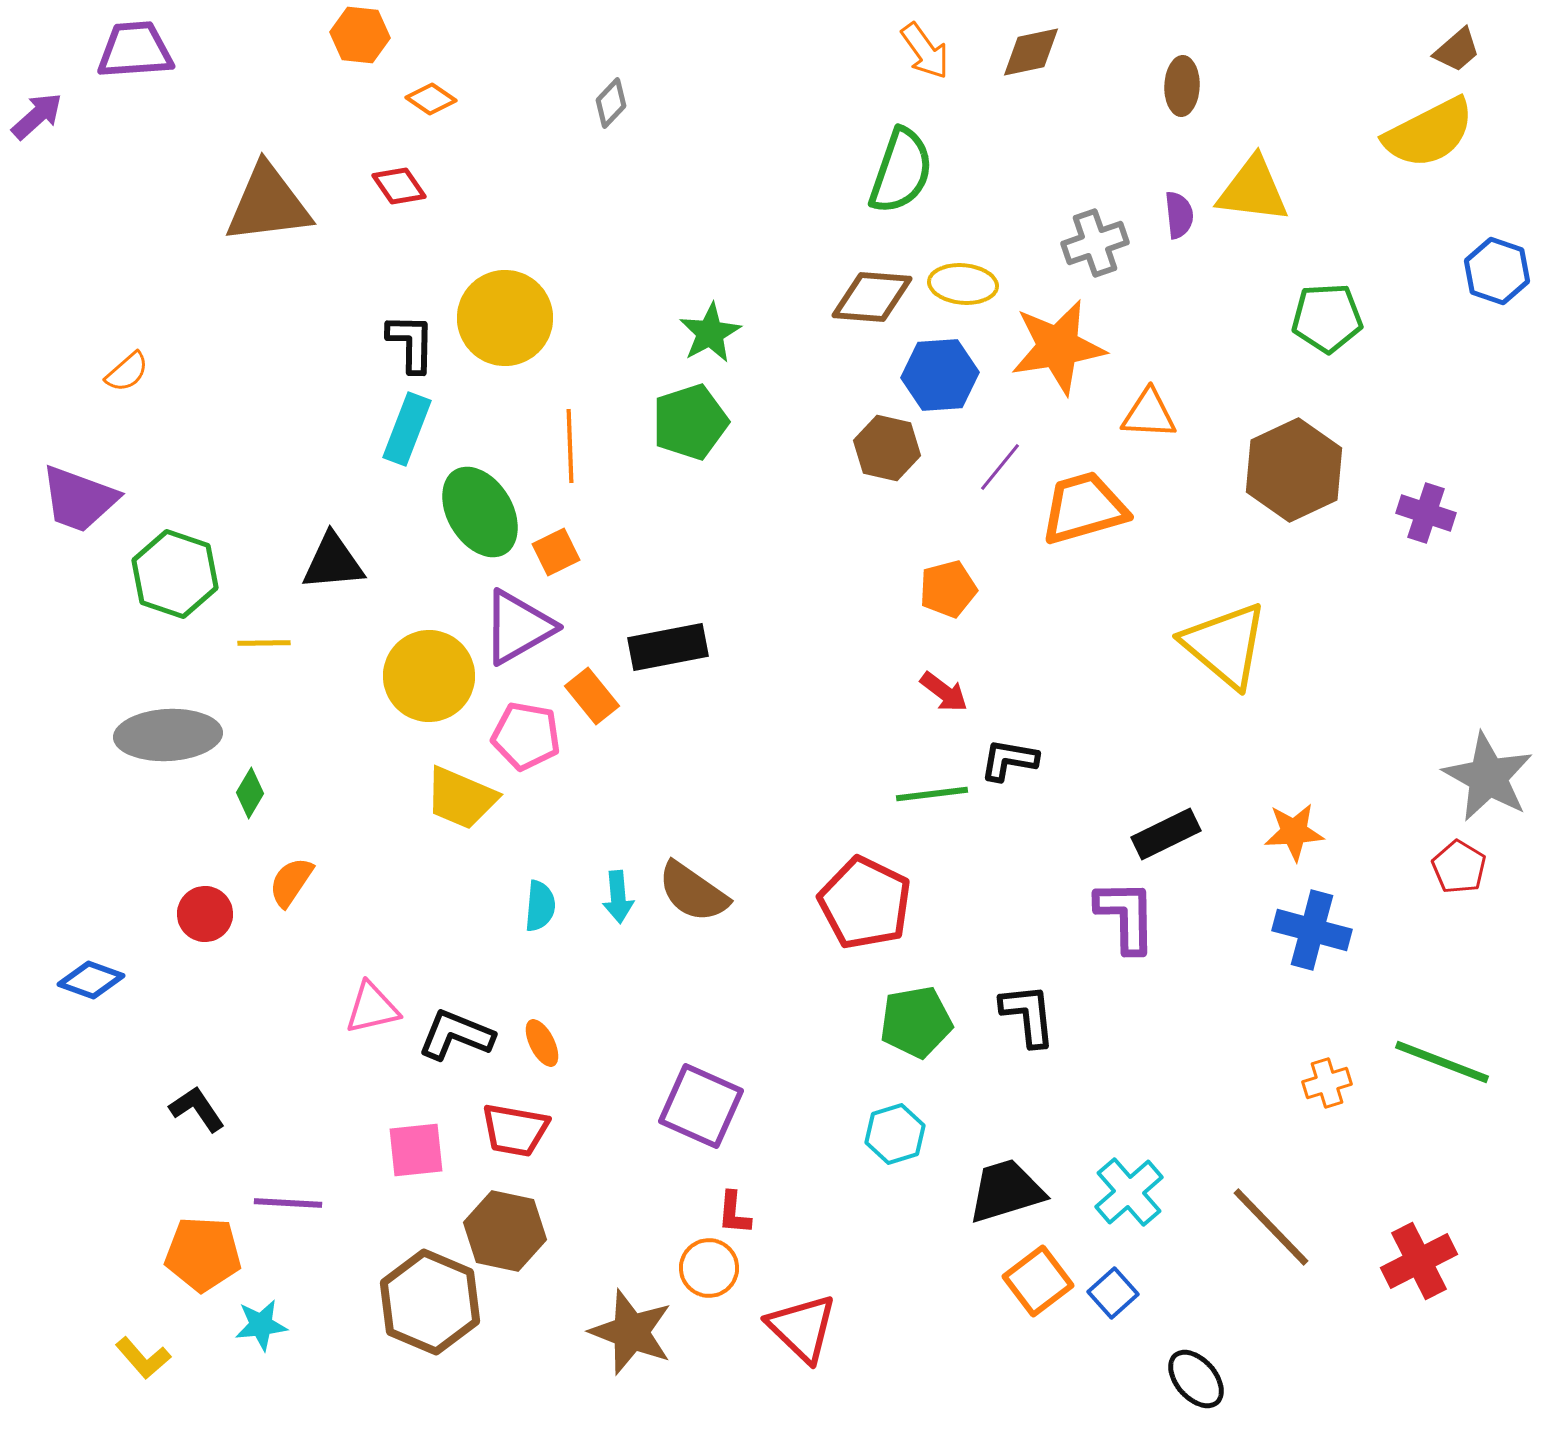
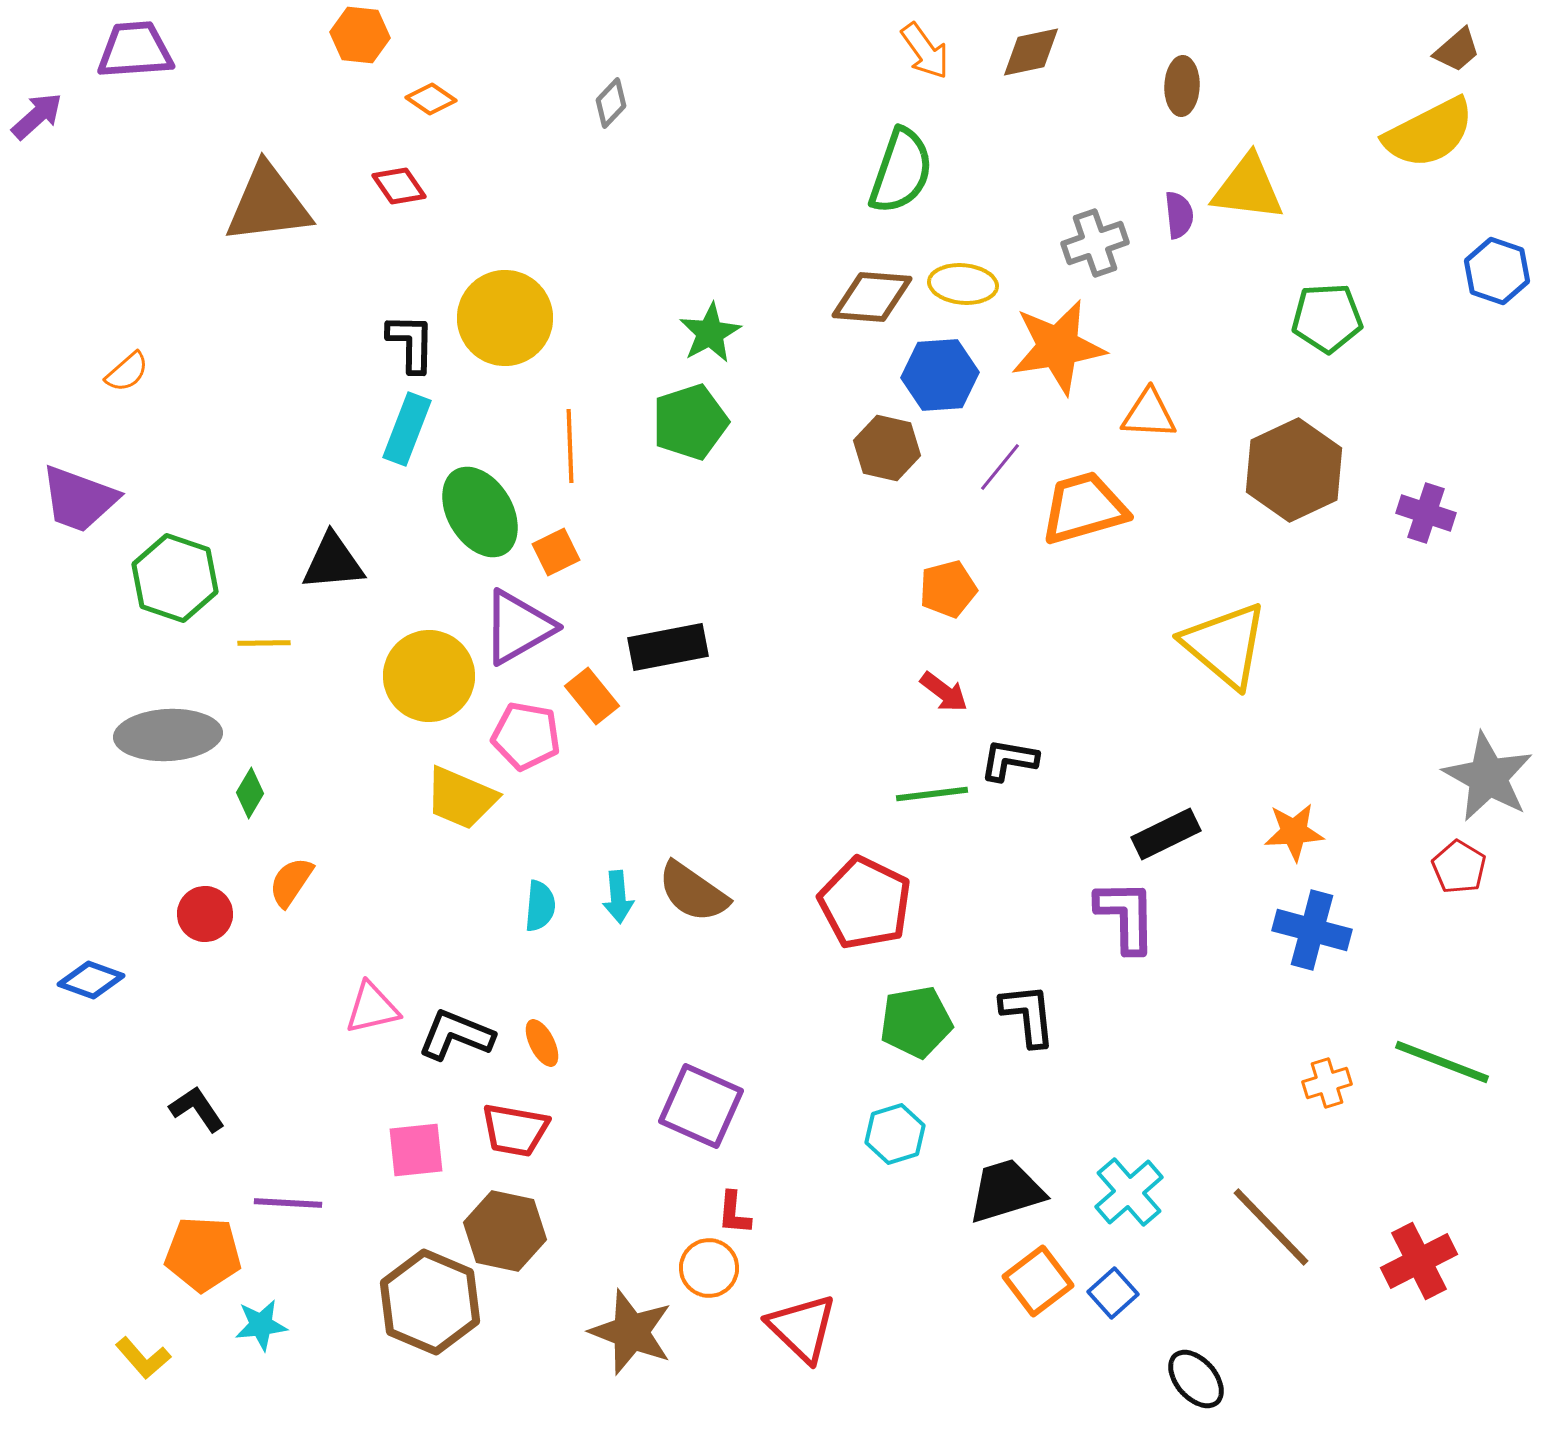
yellow triangle at (1253, 190): moved 5 px left, 2 px up
green hexagon at (175, 574): moved 4 px down
